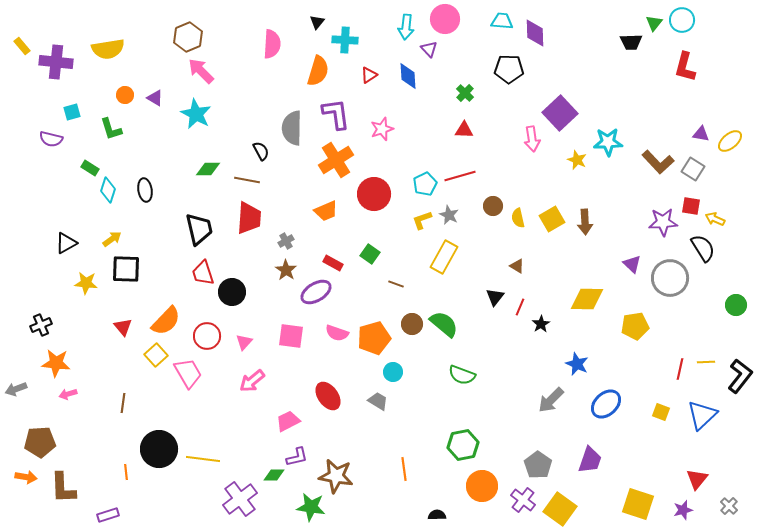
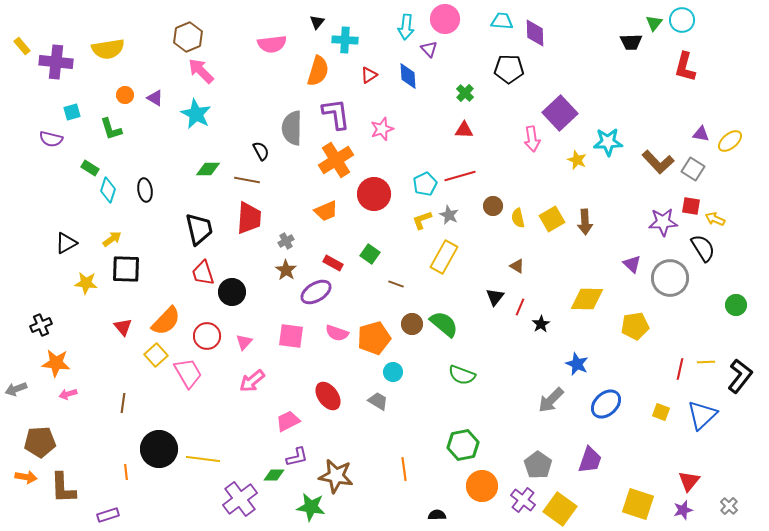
pink semicircle at (272, 44): rotated 80 degrees clockwise
red triangle at (697, 479): moved 8 px left, 2 px down
